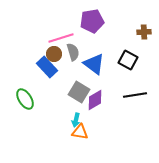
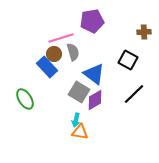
blue triangle: moved 10 px down
black line: moved 1 px left, 1 px up; rotated 35 degrees counterclockwise
